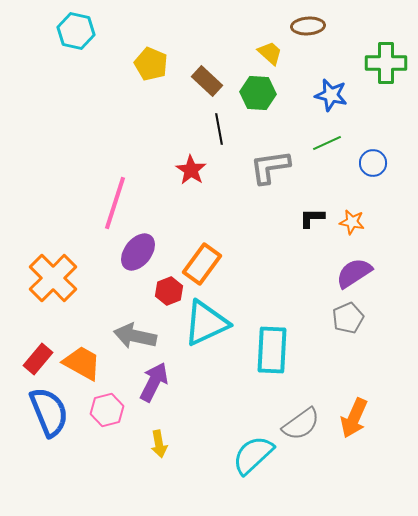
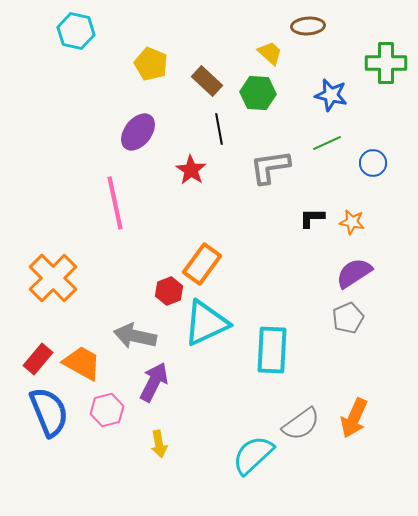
pink line: rotated 30 degrees counterclockwise
purple ellipse: moved 120 px up
